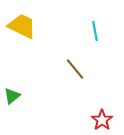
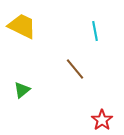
green triangle: moved 10 px right, 6 px up
